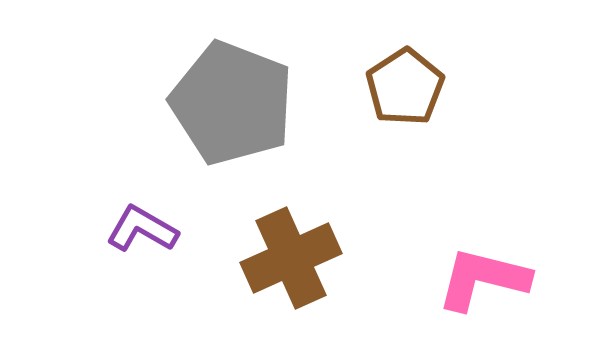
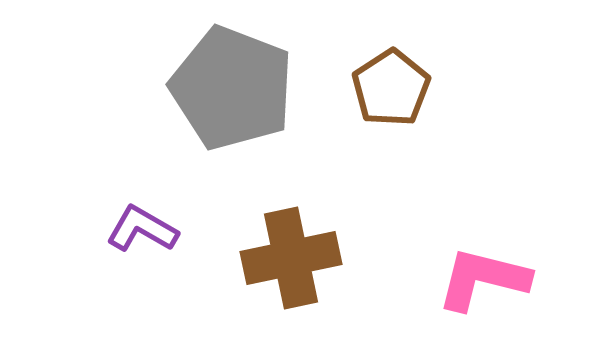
brown pentagon: moved 14 px left, 1 px down
gray pentagon: moved 15 px up
brown cross: rotated 12 degrees clockwise
